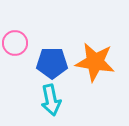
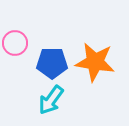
cyan arrow: rotated 48 degrees clockwise
